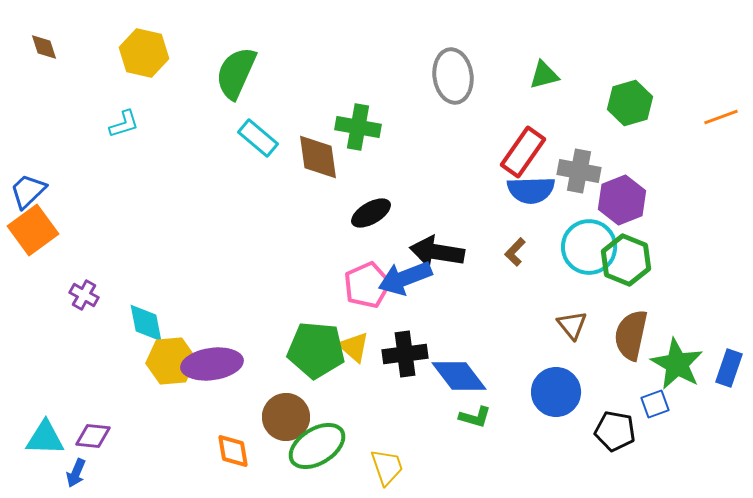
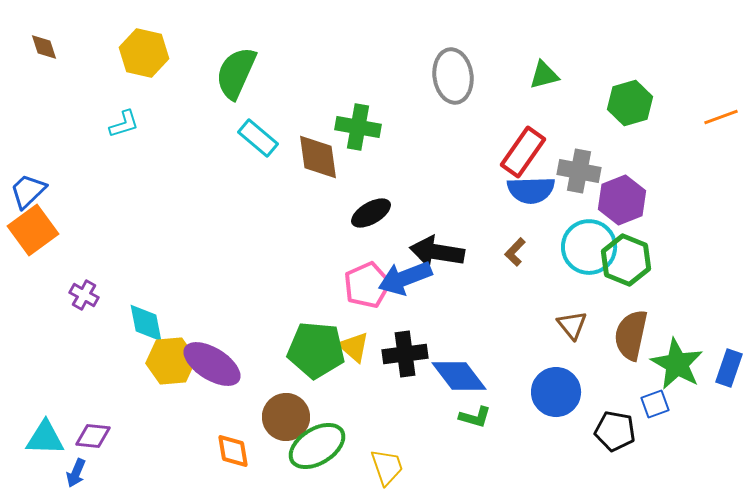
purple ellipse at (212, 364): rotated 40 degrees clockwise
